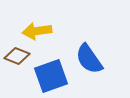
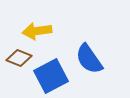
brown diamond: moved 2 px right, 2 px down
blue square: rotated 8 degrees counterclockwise
